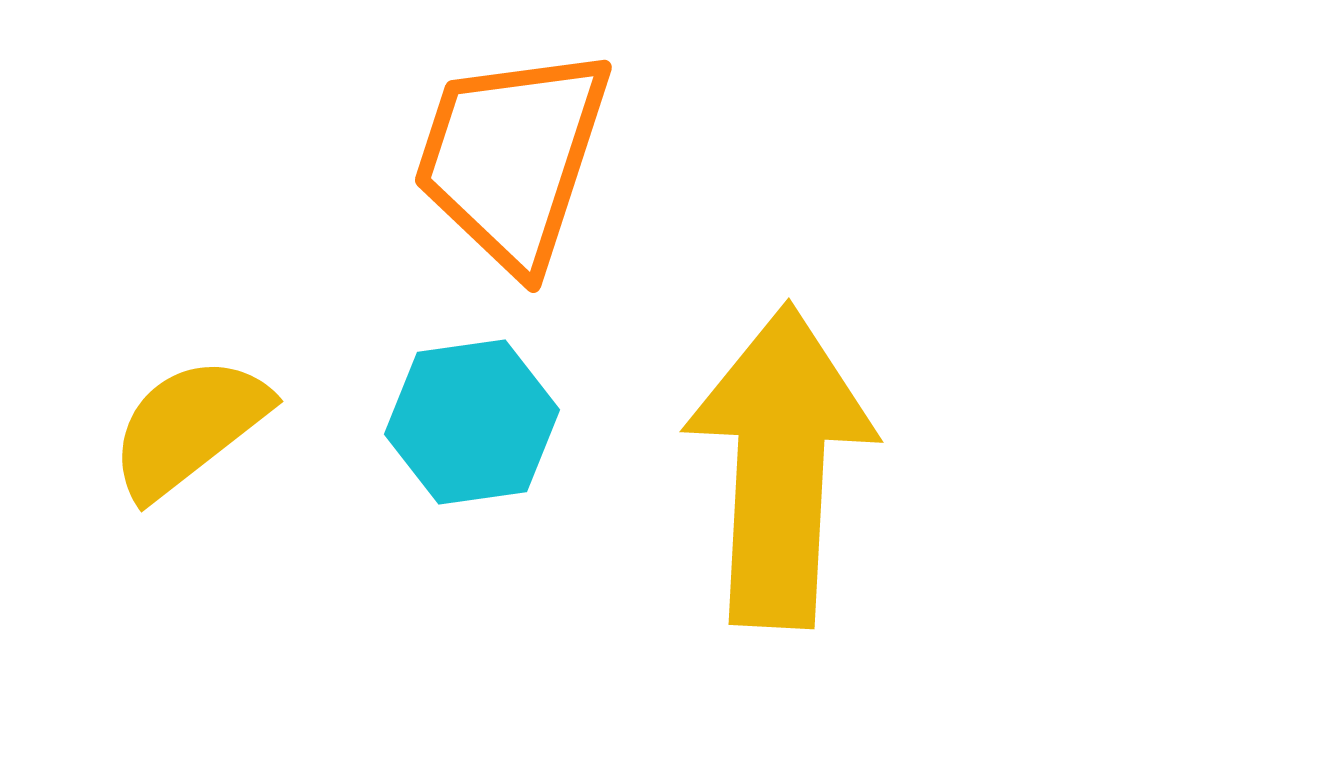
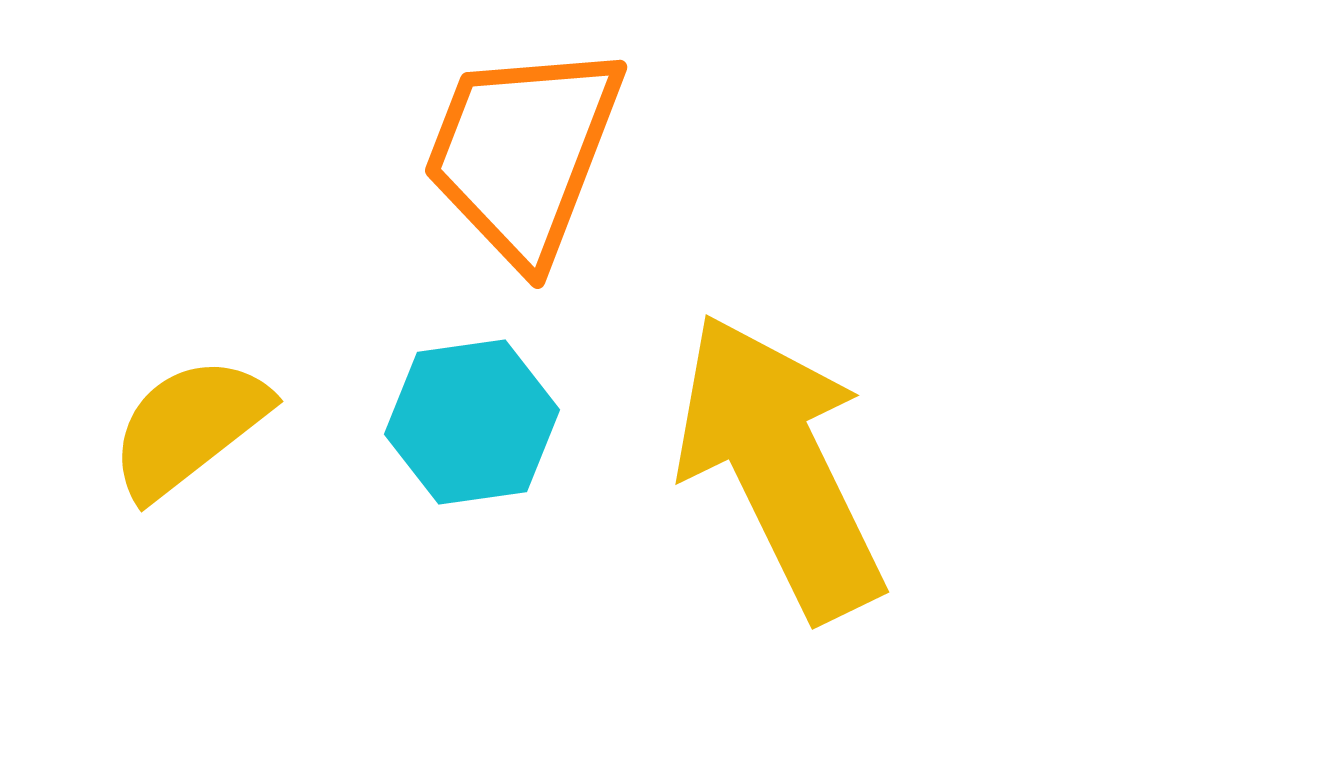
orange trapezoid: moved 11 px right, 5 px up; rotated 3 degrees clockwise
yellow arrow: rotated 29 degrees counterclockwise
